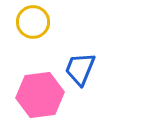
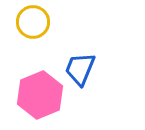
pink hexagon: rotated 15 degrees counterclockwise
